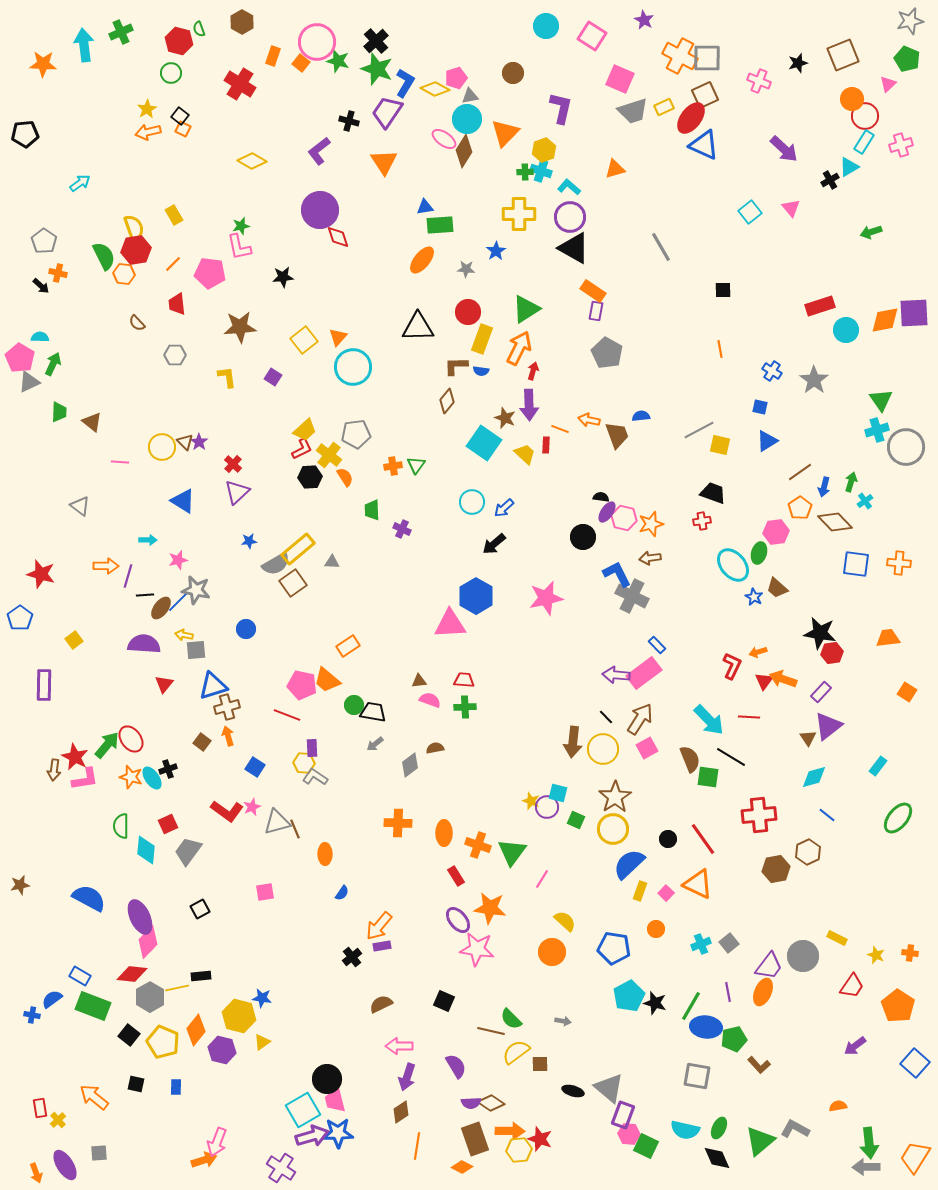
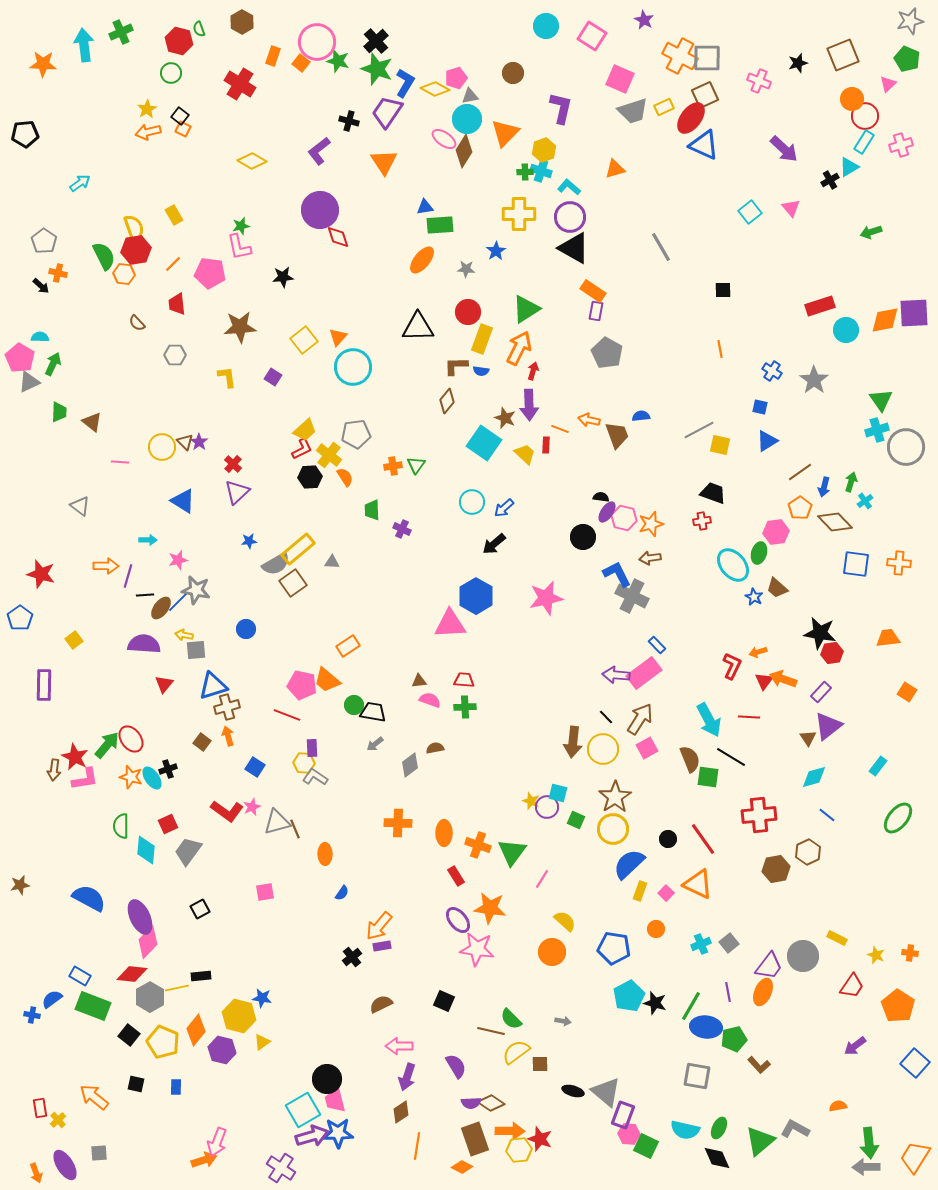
cyan arrow at (709, 720): rotated 16 degrees clockwise
gray triangle at (609, 1088): moved 3 px left, 4 px down
